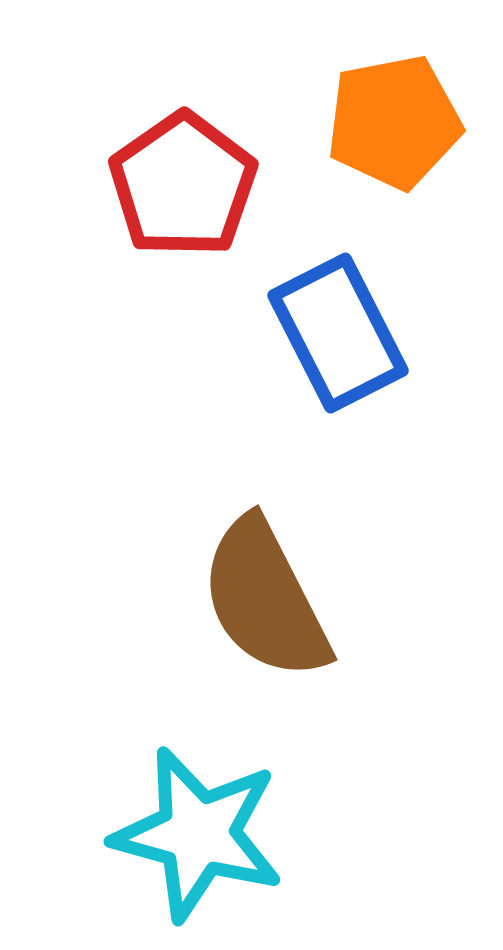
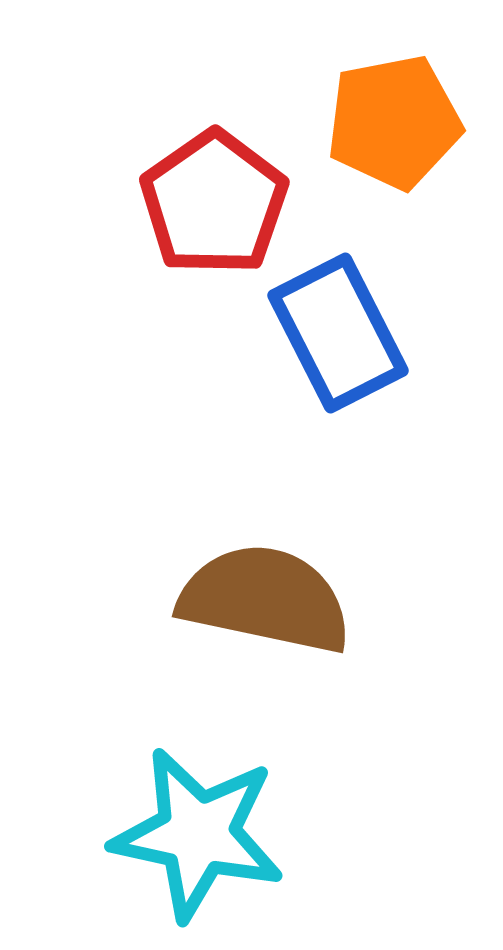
red pentagon: moved 31 px right, 18 px down
brown semicircle: rotated 129 degrees clockwise
cyan star: rotated 3 degrees counterclockwise
